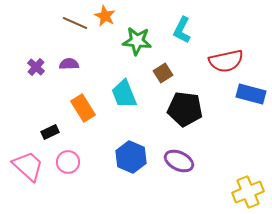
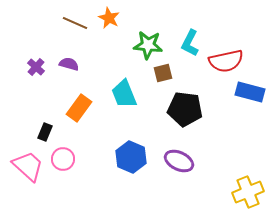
orange star: moved 4 px right, 2 px down
cyan L-shape: moved 8 px right, 13 px down
green star: moved 11 px right, 4 px down
purple semicircle: rotated 18 degrees clockwise
brown square: rotated 18 degrees clockwise
blue rectangle: moved 1 px left, 2 px up
orange rectangle: moved 4 px left; rotated 68 degrees clockwise
black rectangle: moved 5 px left; rotated 42 degrees counterclockwise
pink circle: moved 5 px left, 3 px up
